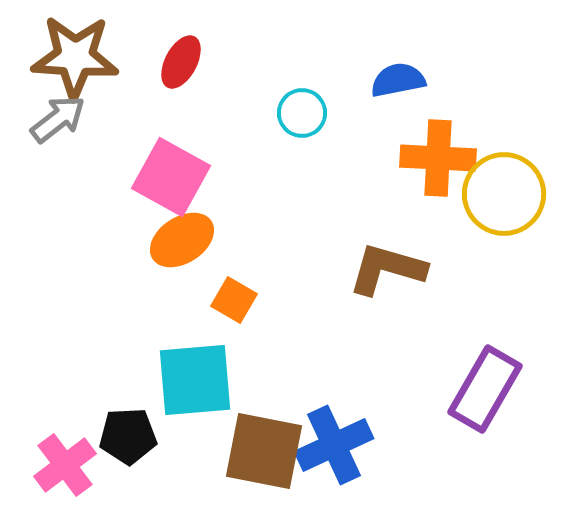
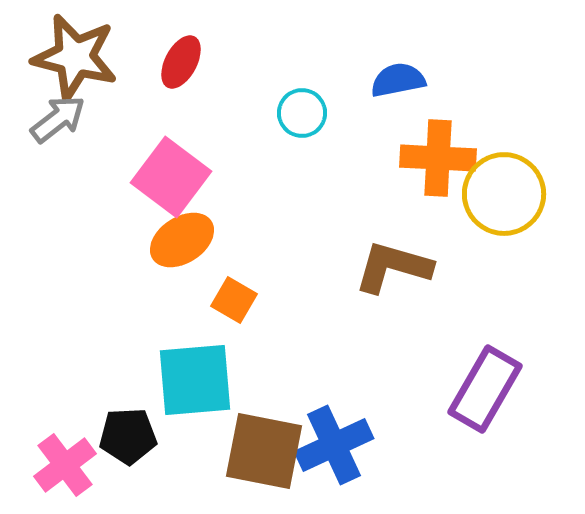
brown star: rotated 10 degrees clockwise
pink square: rotated 8 degrees clockwise
brown L-shape: moved 6 px right, 2 px up
